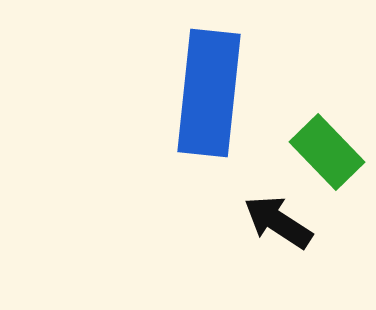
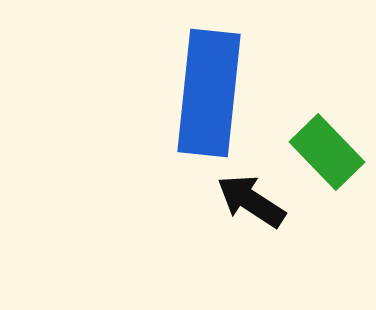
black arrow: moved 27 px left, 21 px up
